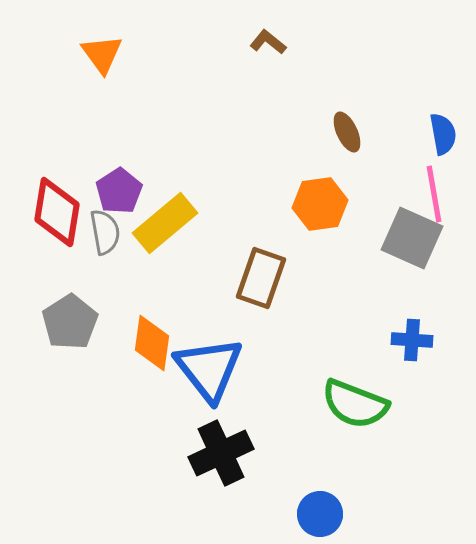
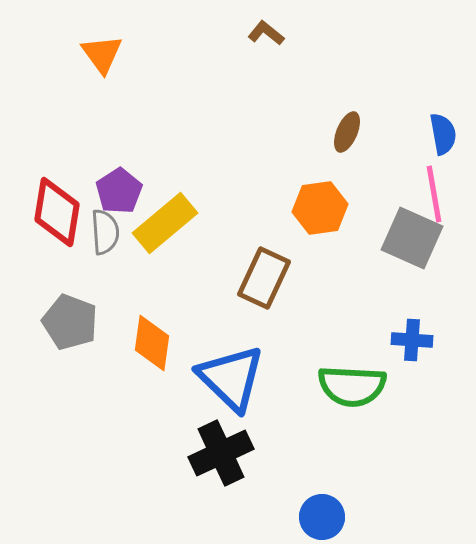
brown L-shape: moved 2 px left, 9 px up
brown ellipse: rotated 48 degrees clockwise
orange hexagon: moved 4 px down
gray semicircle: rotated 6 degrees clockwise
brown rectangle: moved 3 px right; rotated 6 degrees clockwise
gray pentagon: rotated 18 degrees counterclockwise
blue triangle: moved 22 px right, 9 px down; rotated 8 degrees counterclockwise
green semicircle: moved 3 px left, 18 px up; rotated 18 degrees counterclockwise
blue circle: moved 2 px right, 3 px down
